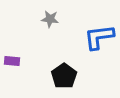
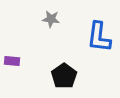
gray star: moved 1 px right
blue L-shape: rotated 76 degrees counterclockwise
